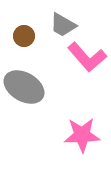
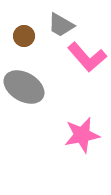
gray trapezoid: moved 2 px left
pink star: rotated 9 degrees counterclockwise
